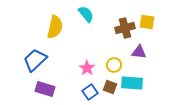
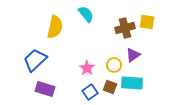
purple triangle: moved 6 px left, 3 px down; rotated 42 degrees counterclockwise
